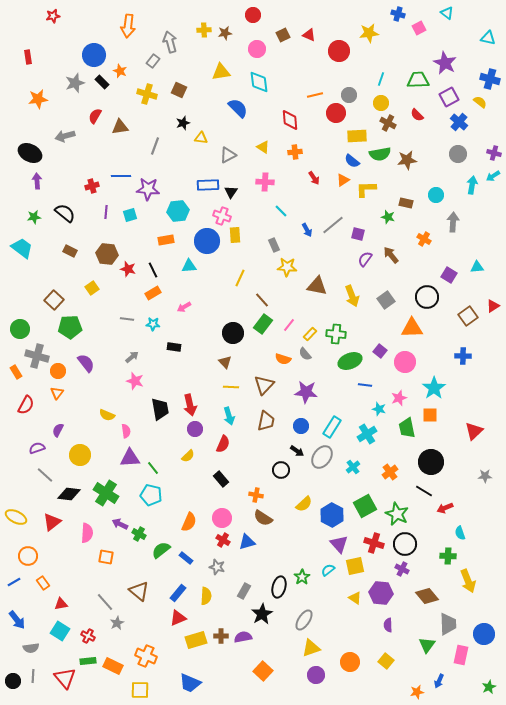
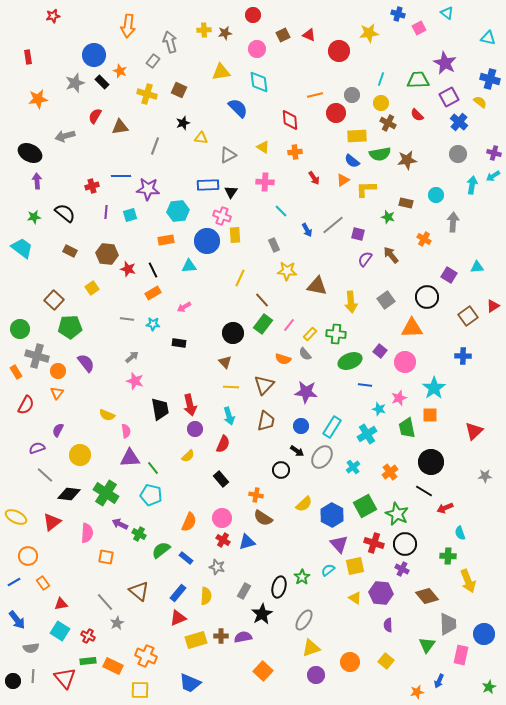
gray circle at (349, 95): moved 3 px right
yellow star at (287, 267): moved 4 px down
yellow arrow at (352, 296): moved 1 px left, 6 px down; rotated 15 degrees clockwise
black rectangle at (174, 347): moved 5 px right, 4 px up
